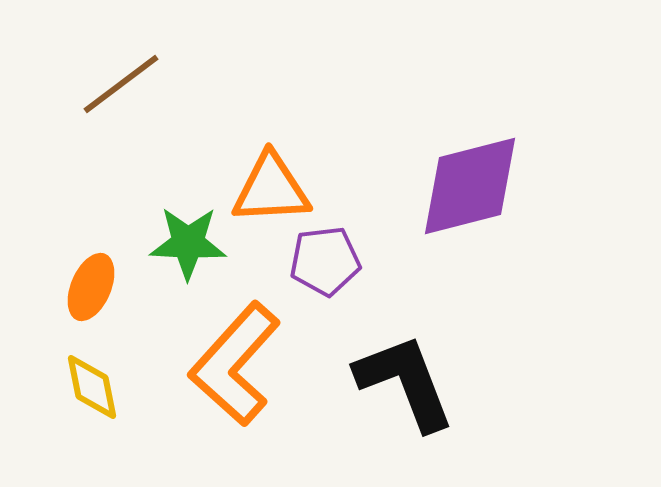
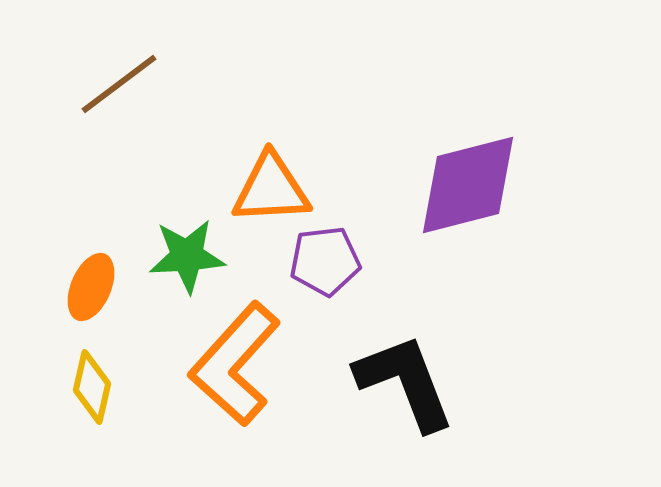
brown line: moved 2 px left
purple diamond: moved 2 px left, 1 px up
green star: moved 1 px left, 13 px down; rotated 6 degrees counterclockwise
yellow diamond: rotated 24 degrees clockwise
